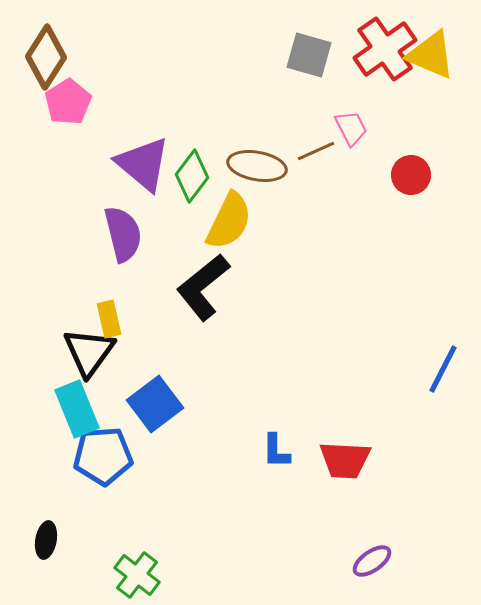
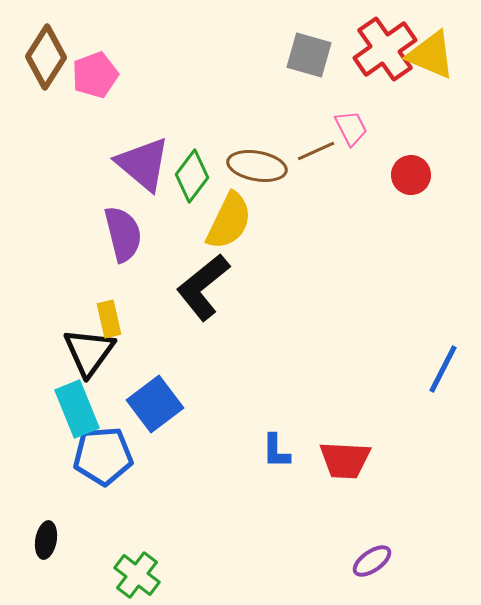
pink pentagon: moved 27 px right, 27 px up; rotated 12 degrees clockwise
